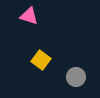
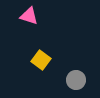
gray circle: moved 3 px down
